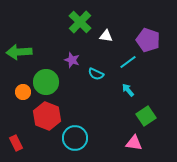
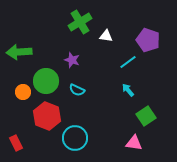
green cross: rotated 15 degrees clockwise
cyan semicircle: moved 19 px left, 16 px down
green circle: moved 1 px up
